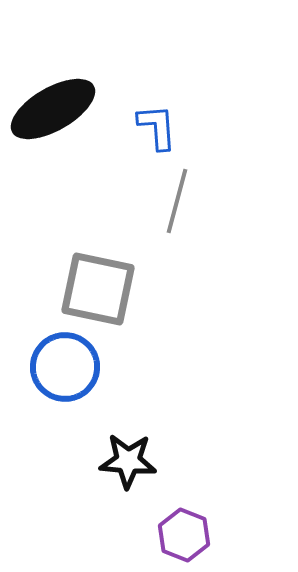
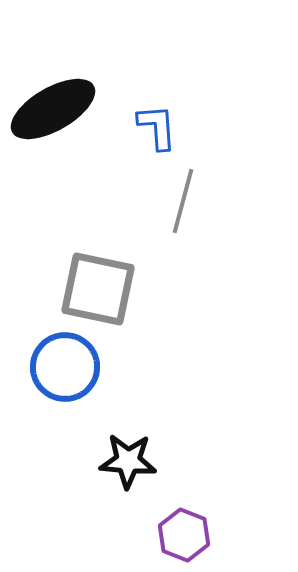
gray line: moved 6 px right
